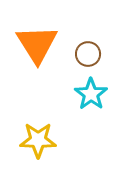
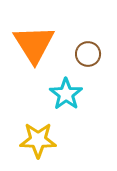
orange triangle: moved 3 px left
cyan star: moved 25 px left
